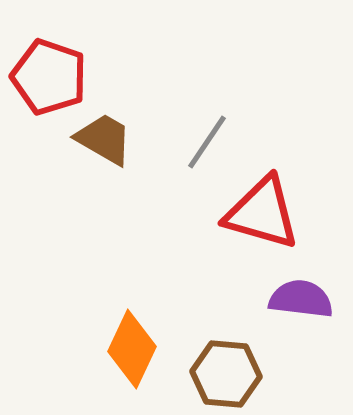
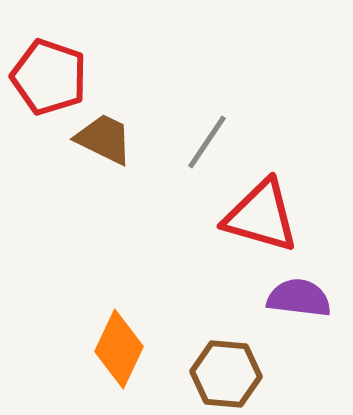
brown trapezoid: rotated 4 degrees counterclockwise
red triangle: moved 1 px left, 3 px down
purple semicircle: moved 2 px left, 1 px up
orange diamond: moved 13 px left
